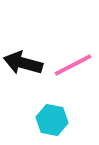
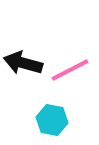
pink line: moved 3 px left, 5 px down
